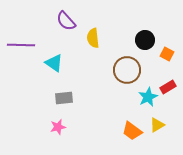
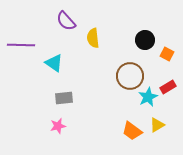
brown circle: moved 3 px right, 6 px down
pink star: moved 1 px up
